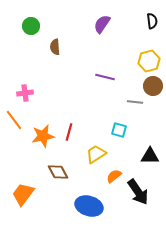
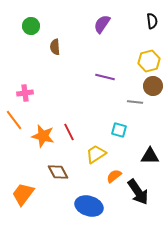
red line: rotated 42 degrees counterclockwise
orange star: rotated 25 degrees clockwise
